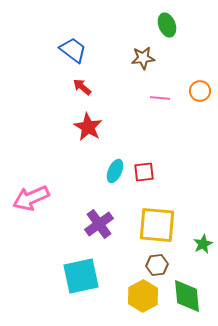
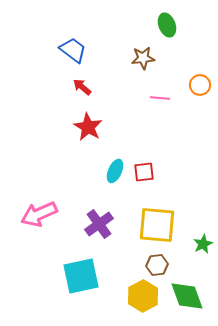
orange circle: moved 6 px up
pink arrow: moved 8 px right, 16 px down
green diamond: rotated 15 degrees counterclockwise
